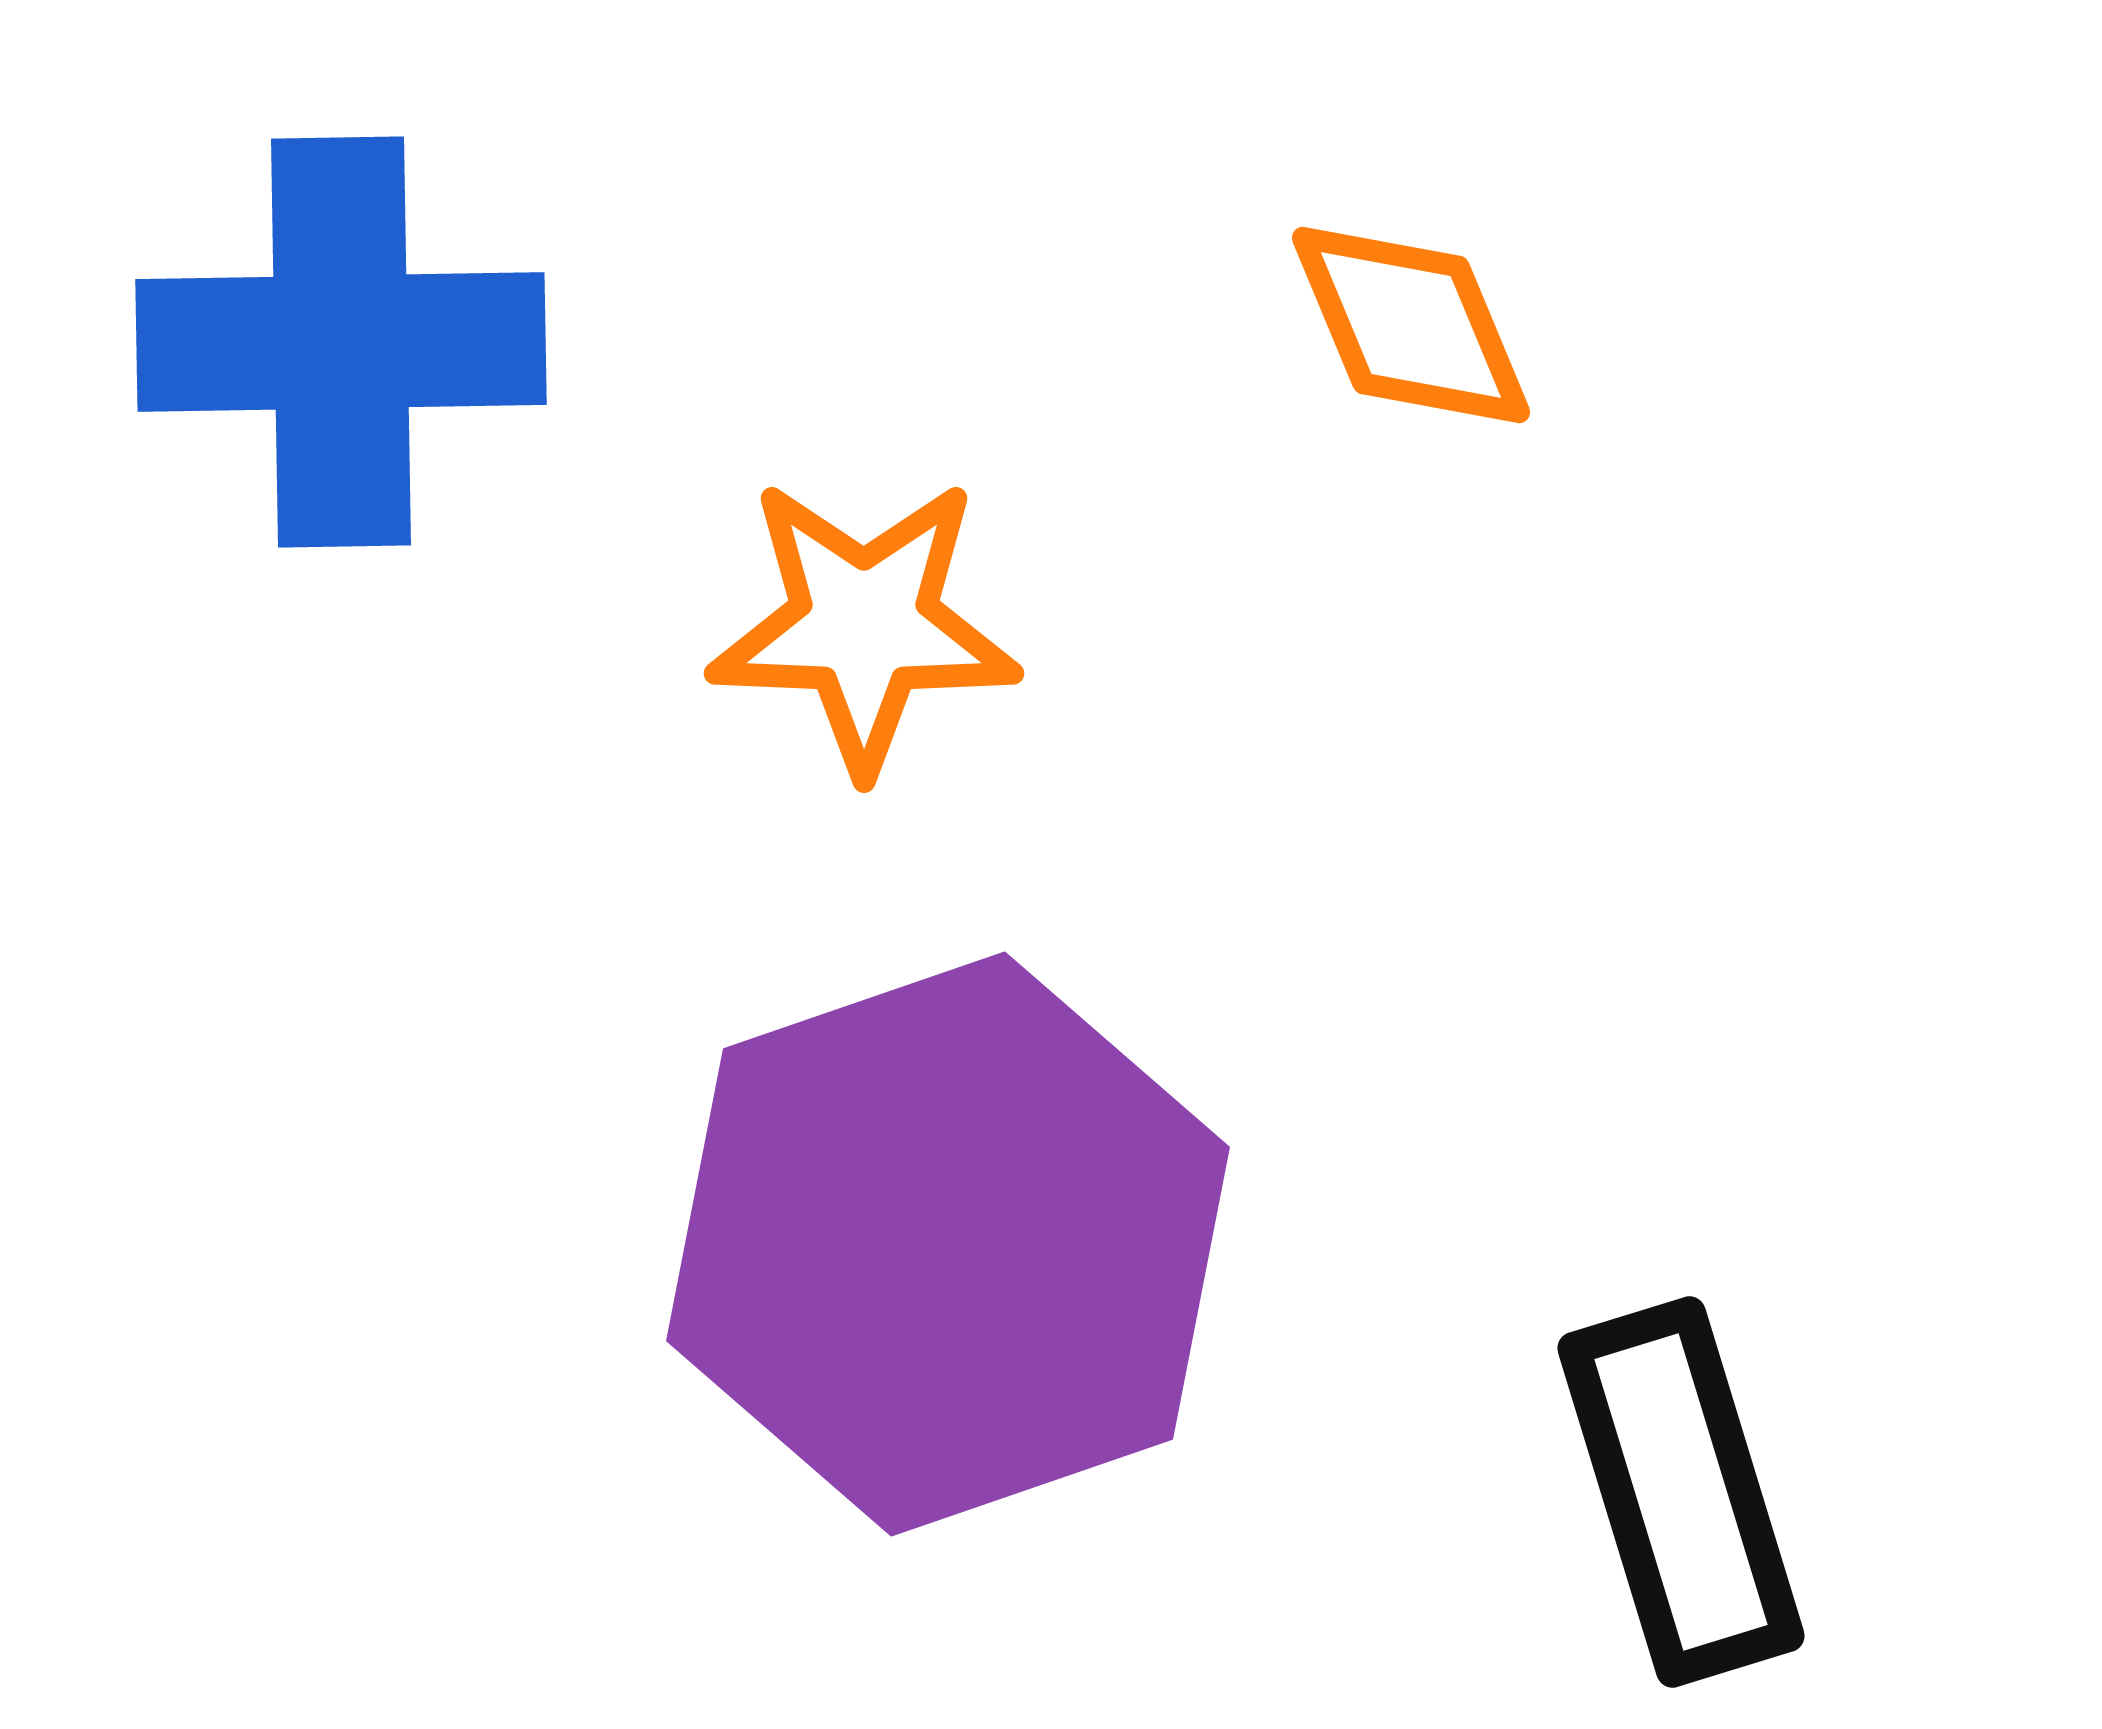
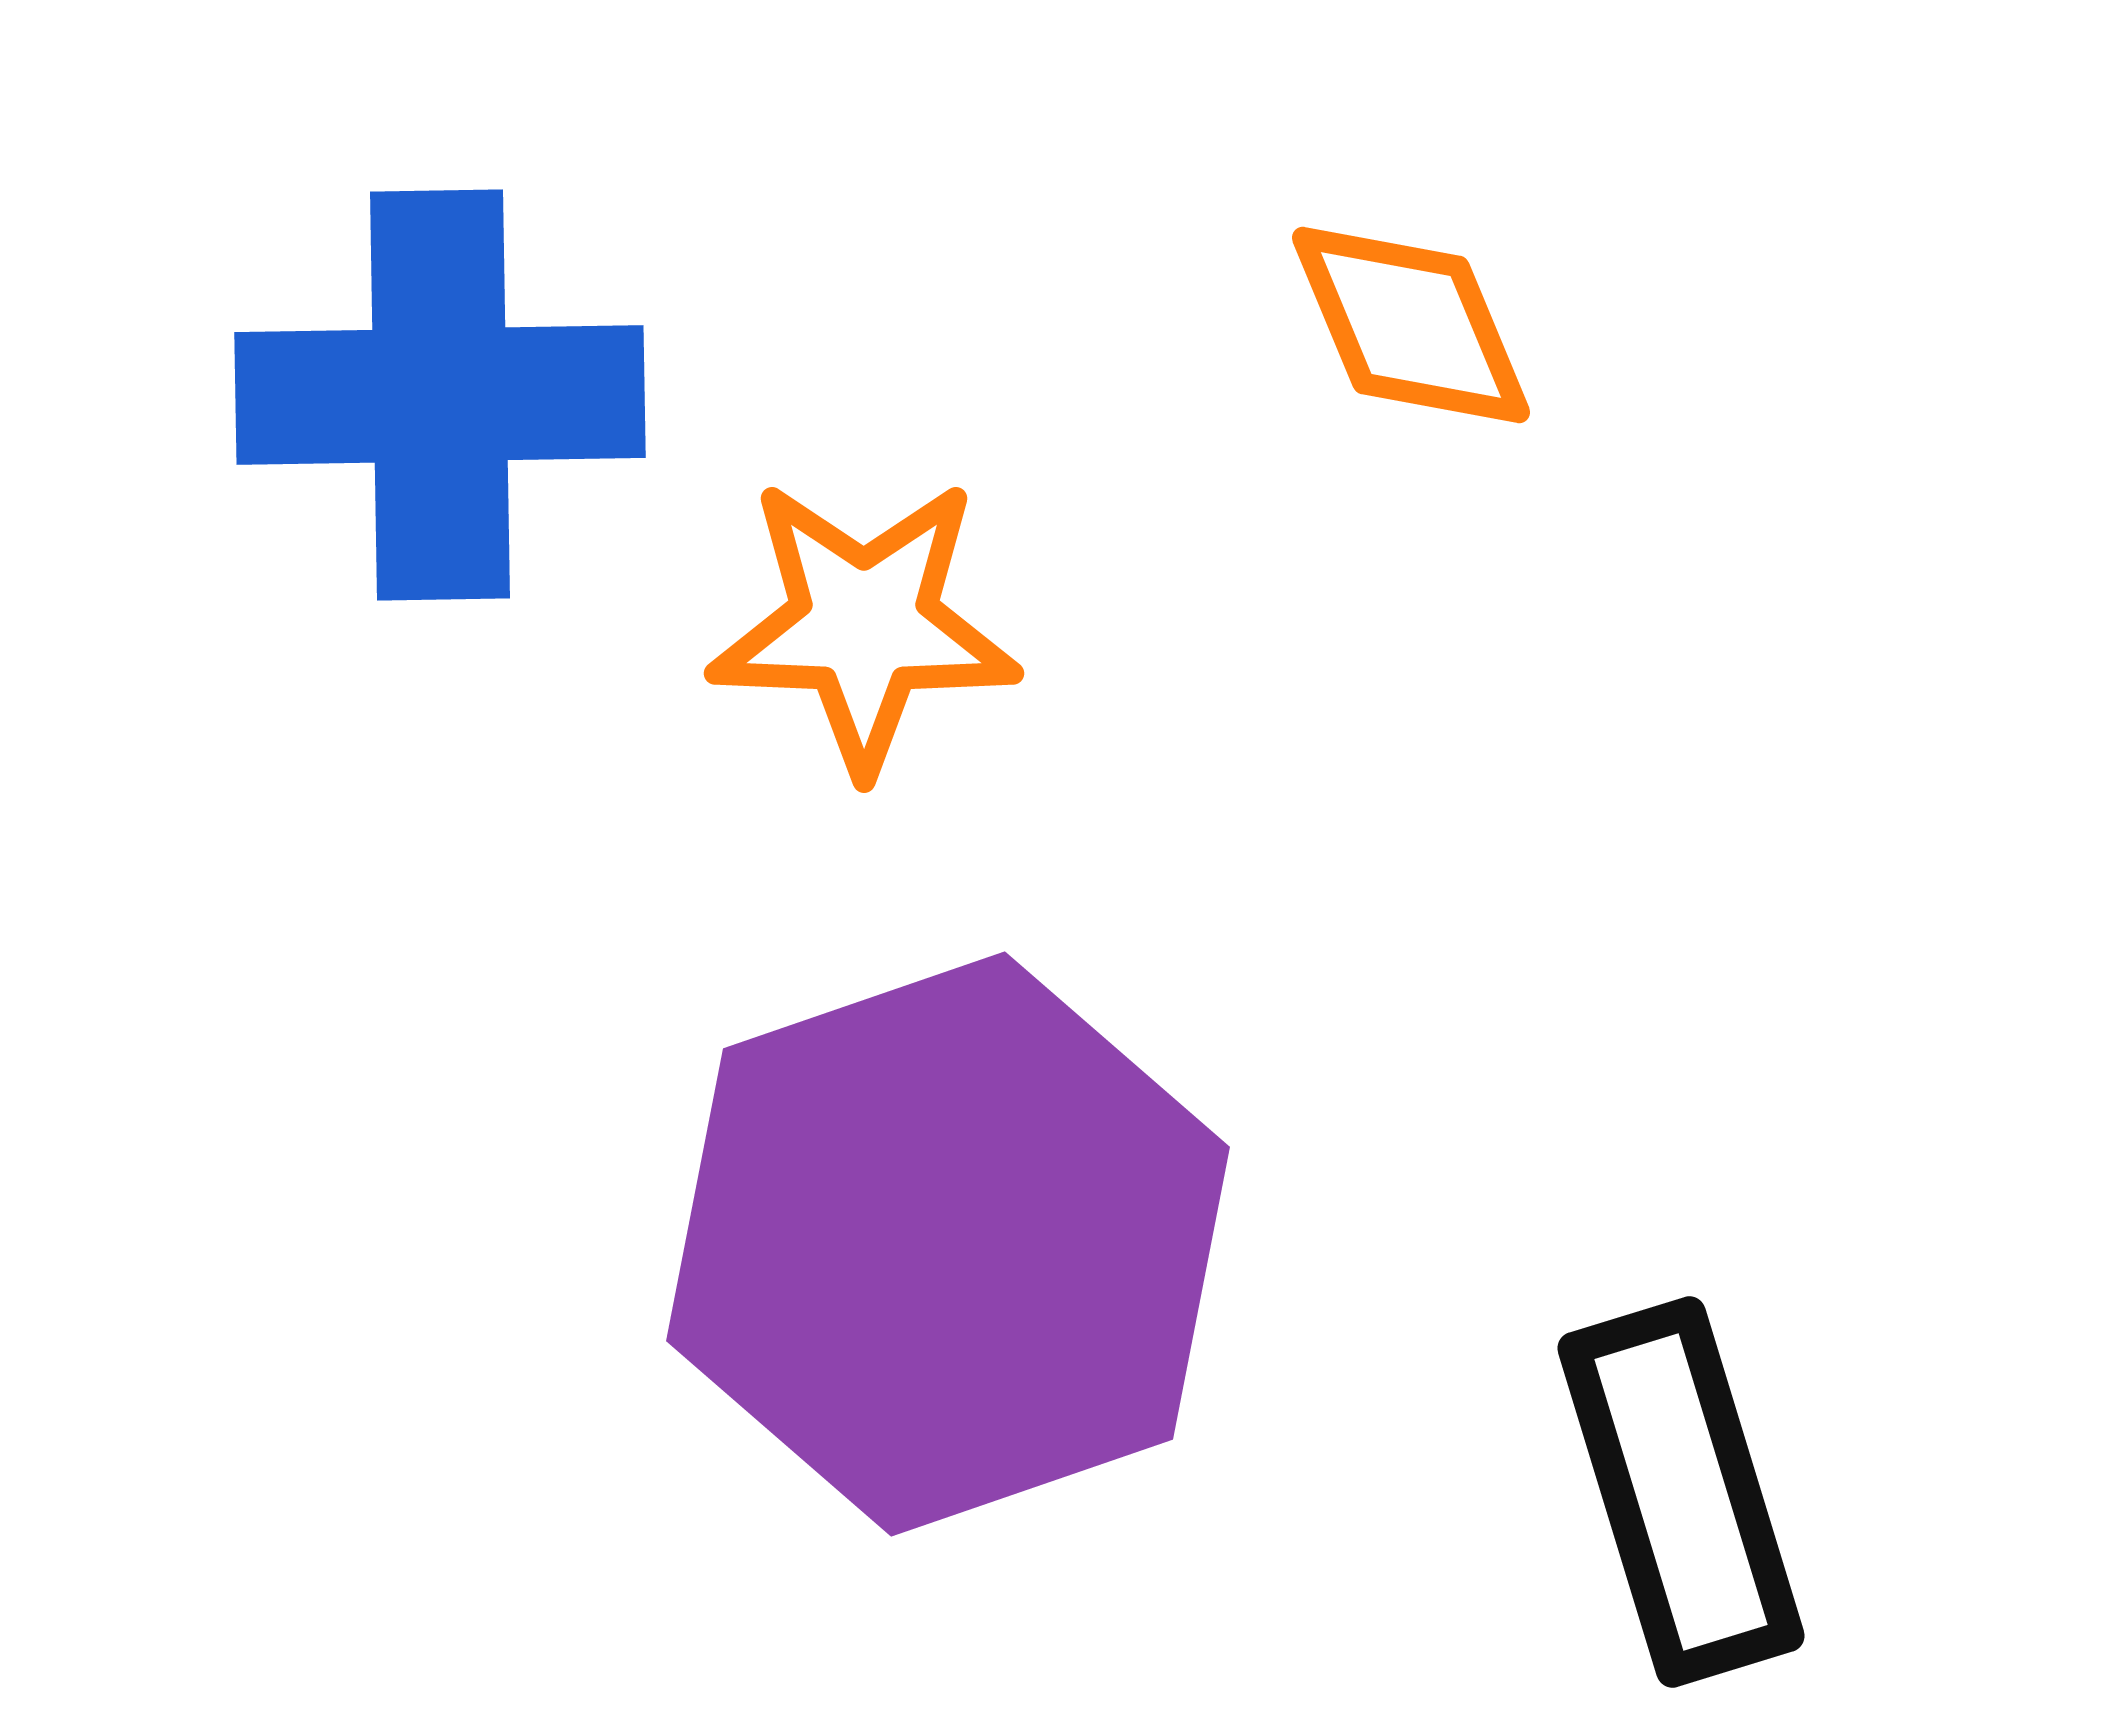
blue cross: moved 99 px right, 53 px down
